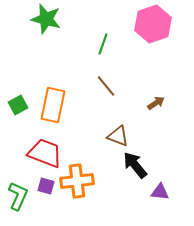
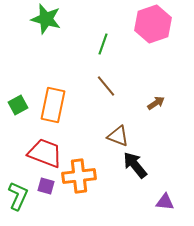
orange cross: moved 2 px right, 5 px up
purple triangle: moved 5 px right, 10 px down
